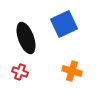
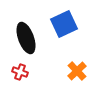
orange cross: moved 5 px right; rotated 30 degrees clockwise
